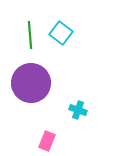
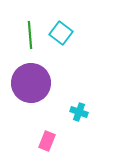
cyan cross: moved 1 px right, 2 px down
